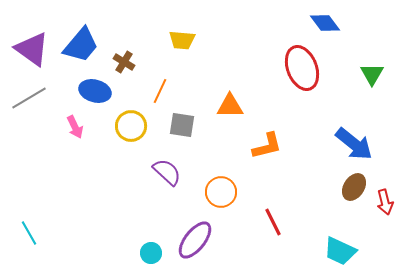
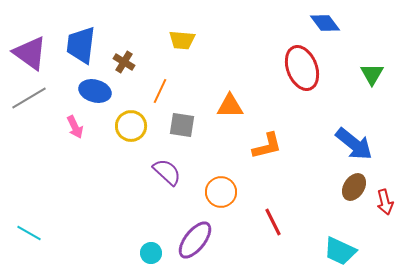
blue trapezoid: rotated 147 degrees clockwise
purple triangle: moved 2 px left, 4 px down
cyan line: rotated 30 degrees counterclockwise
